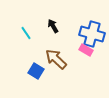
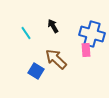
pink rectangle: rotated 56 degrees clockwise
